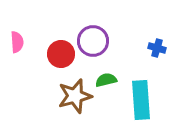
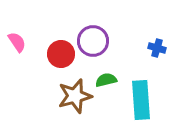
pink semicircle: rotated 30 degrees counterclockwise
